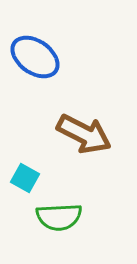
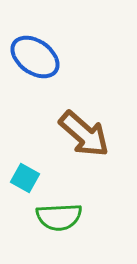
brown arrow: rotated 14 degrees clockwise
